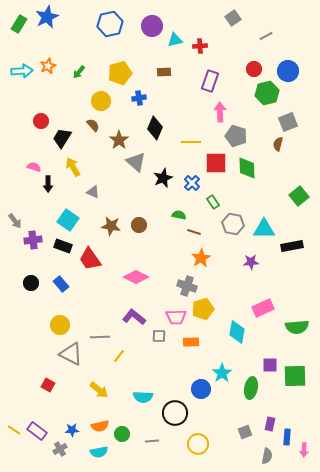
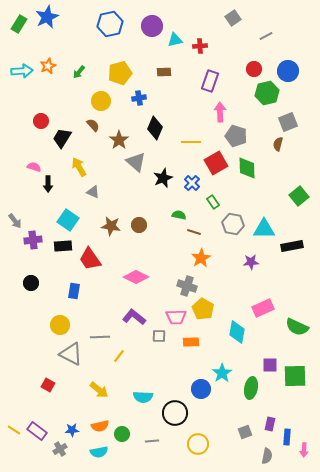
red square at (216, 163): rotated 30 degrees counterclockwise
yellow arrow at (73, 167): moved 6 px right
black rectangle at (63, 246): rotated 24 degrees counterclockwise
blue rectangle at (61, 284): moved 13 px right, 7 px down; rotated 49 degrees clockwise
yellow pentagon at (203, 309): rotated 25 degrees counterclockwise
green semicircle at (297, 327): rotated 30 degrees clockwise
